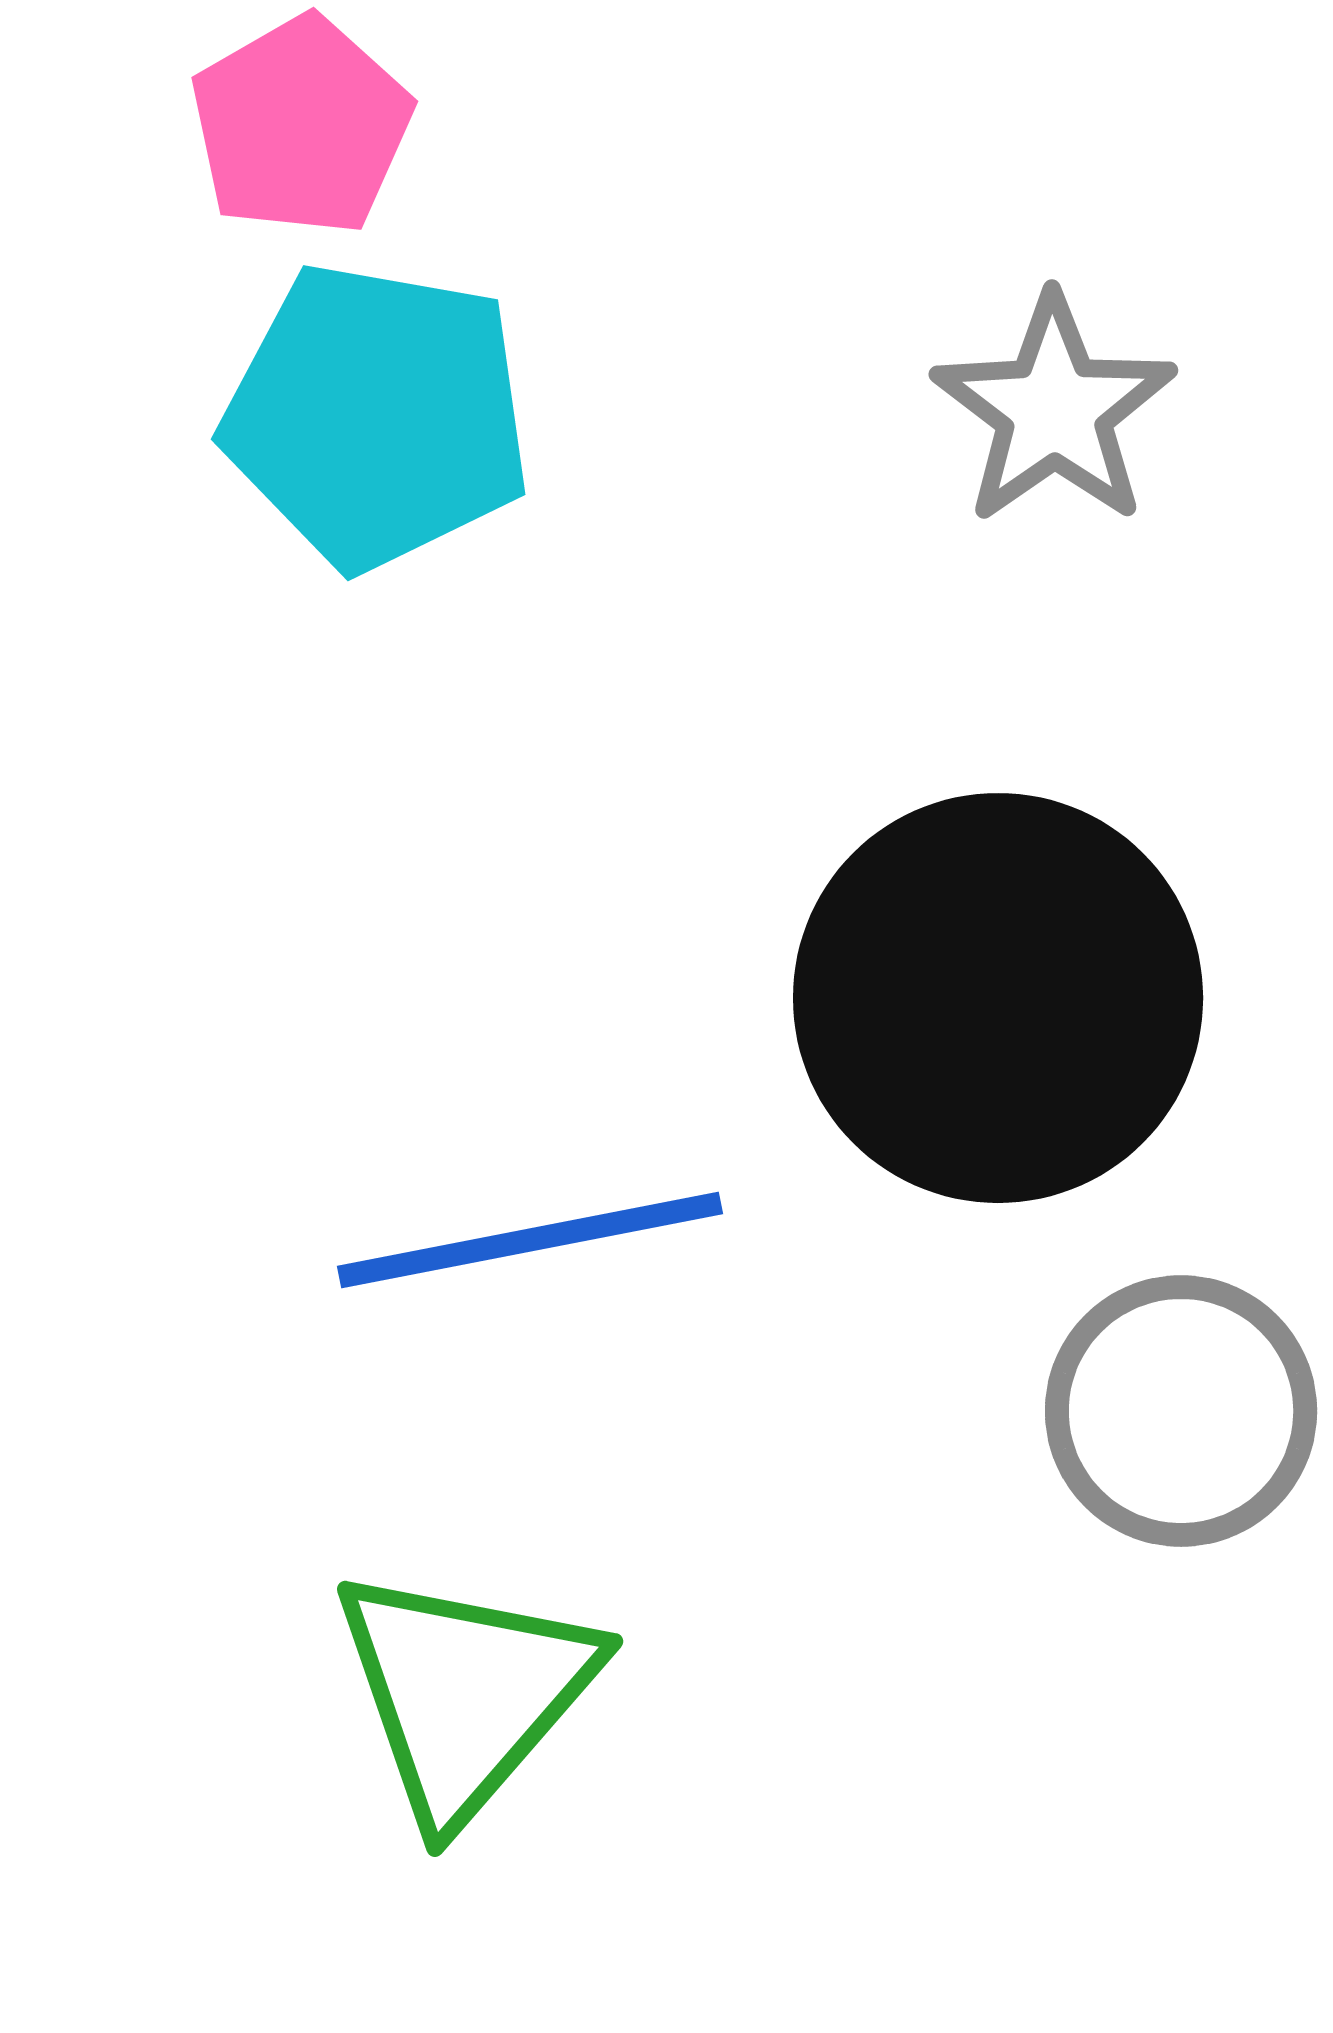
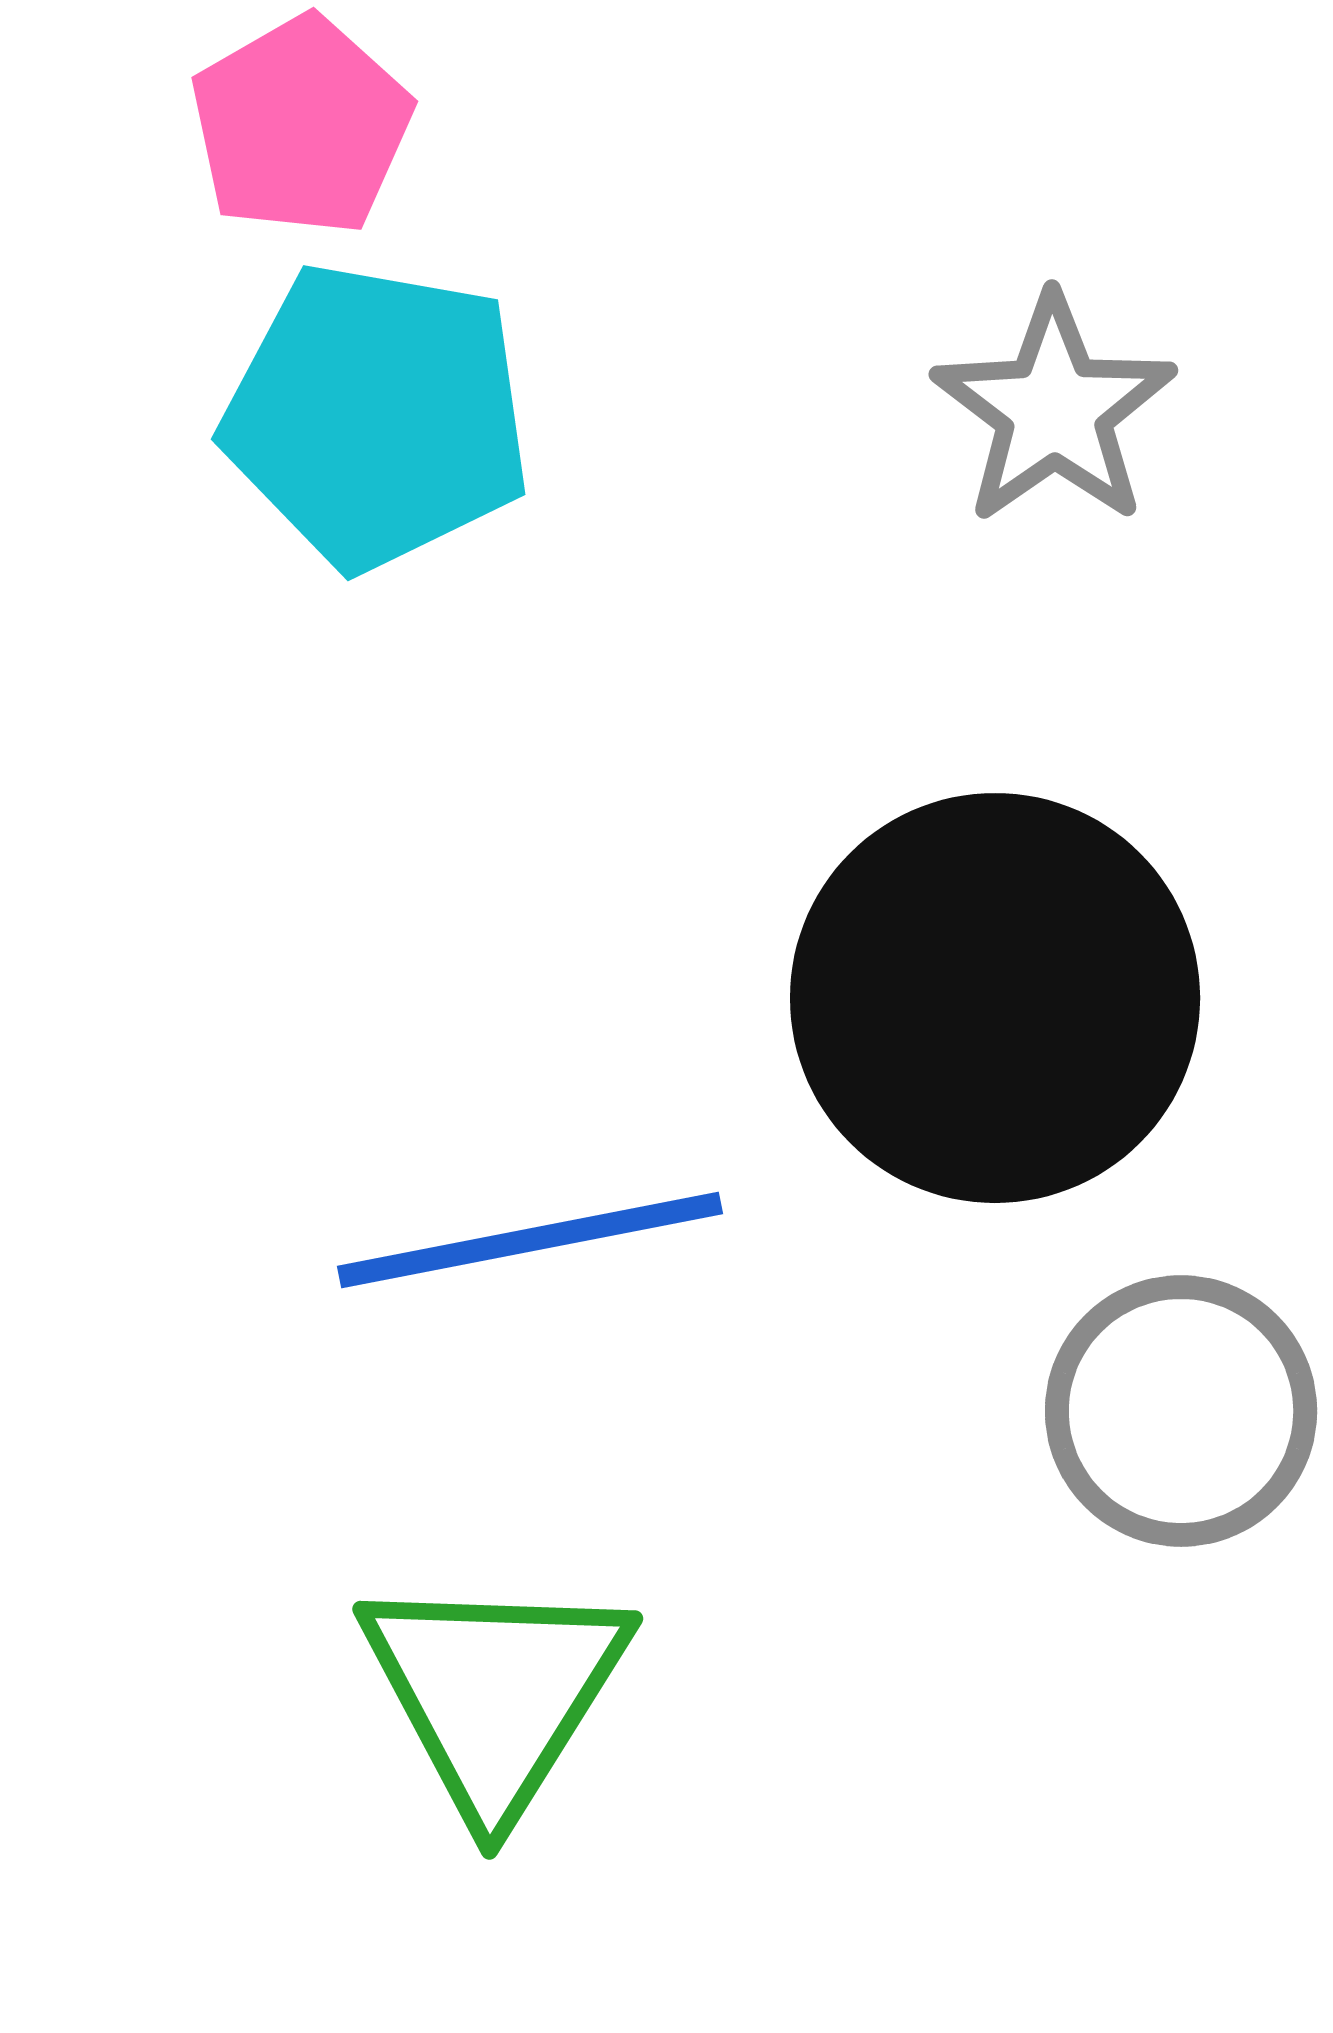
black circle: moved 3 px left
green triangle: moved 30 px right; rotated 9 degrees counterclockwise
